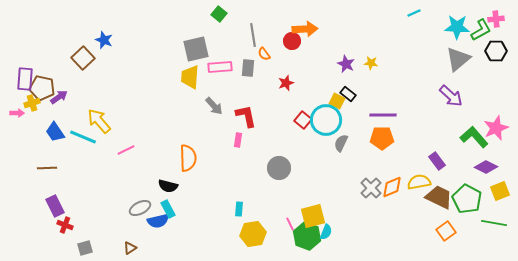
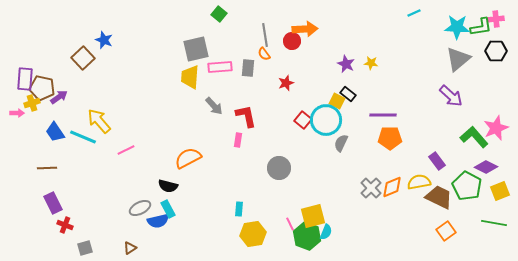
green L-shape at (481, 30): moved 3 px up; rotated 20 degrees clockwise
gray line at (253, 35): moved 12 px right
orange pentagon at (382, 138): moved 8 px right
orange semicircle at (188, 158): rotated 116 degrees counterclockwise
green pentagon at (467, 199): moved 13 px up
purple rectangle at (55, 206): moved 2 px left, 3 px up
